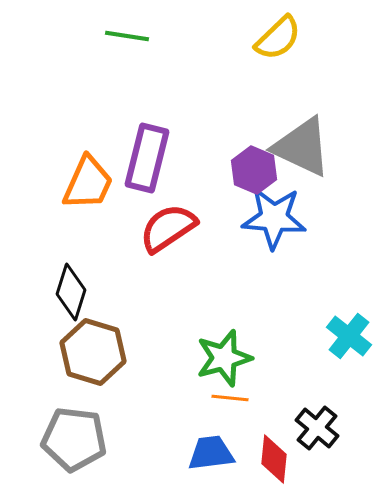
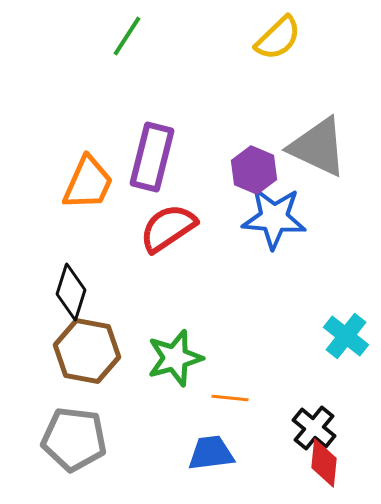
green line: rotated 66 degrees counterclockwise
gray triangle: moved 16 px right
purple rectangle: moved 5 px right, 1 px up
cyan cross: moved 3 px left
brown hexagon: moved 6 px left, 1 px up; rotated 6 degrees counterclockwise
green star: moved 49 px left
black cross: moved 3 px left
red diamond: moved 50 px right, 4 px down
